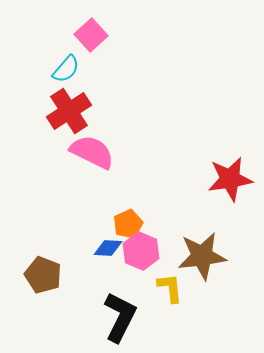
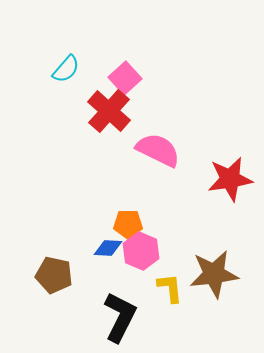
pink square: moved 34 px right, 43 px down
red cross: moved 40 px right; rotated 15 degrees counterclockwise
pink semicircle: moved 66 px right, 2 px up
orange pentagon: rotated 24 degrees clockwise
brown star: moved 12 px right, 18 px down
brown pentagon: moved 11 px right; rotated 9 degrees counterclockwise
